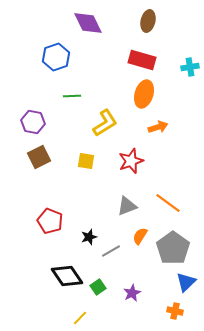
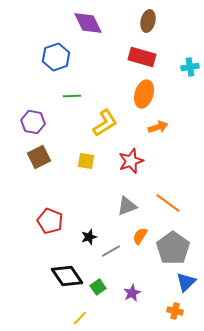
red rectangle: moved 3 px up
